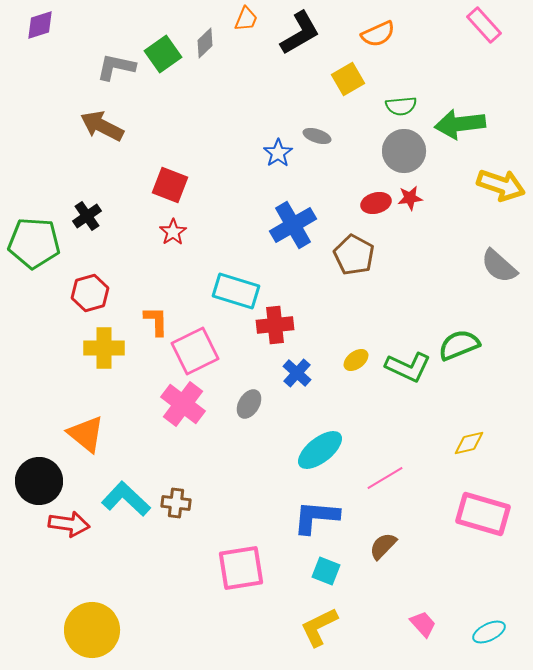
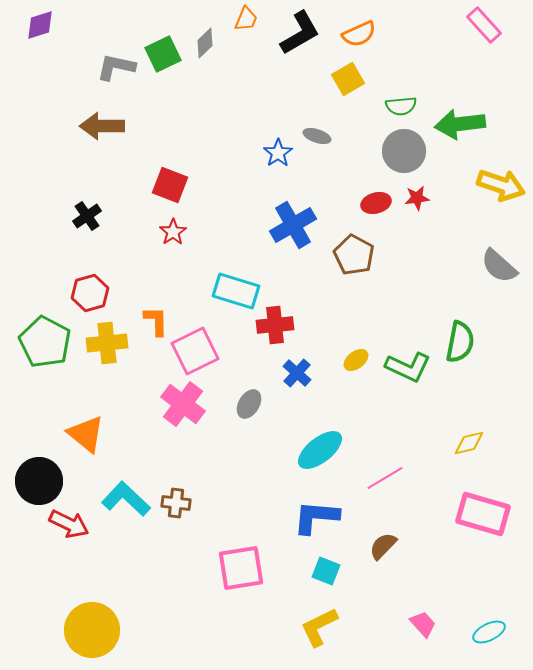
orange semicircle at (378, 34): moved 19 px left
green square at (163, 54): rotated 9 degrees clockwise
brown arrow at (102, 126): rotated 27 degrees counterclockwise
red star at (410, 198): moved 7 px right
green pentagon at (34, 243): moved 11 px right, 99 px down; rotated 24 degrees clockwise
green semicircle at (459, 345): moved 1 px right, 3 px up; rotated 123 degrees clockwise
yellow cross at (104, 348): moved 3 px right, 5 px up; rotated 6 degrees counterclockwise
red arrow at (69, 524): rotated 18 degrees clockwise
